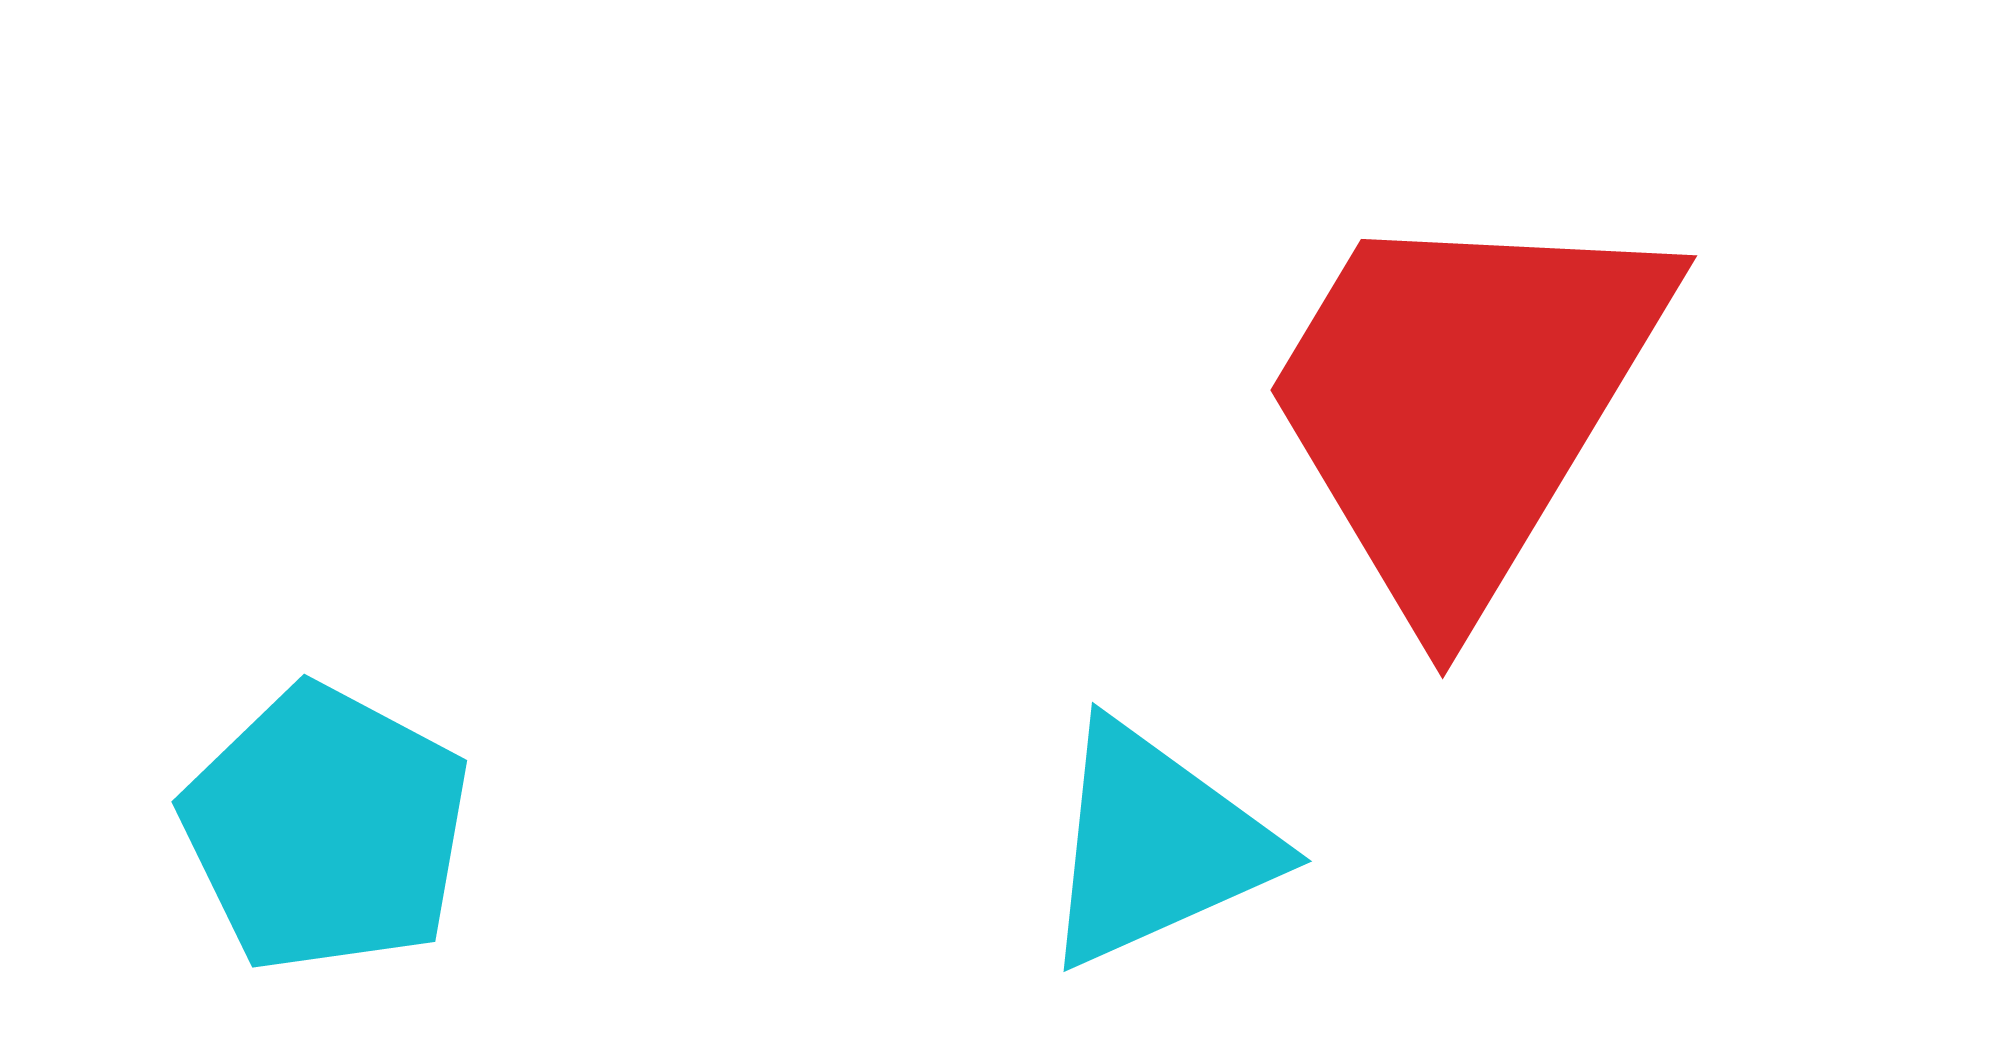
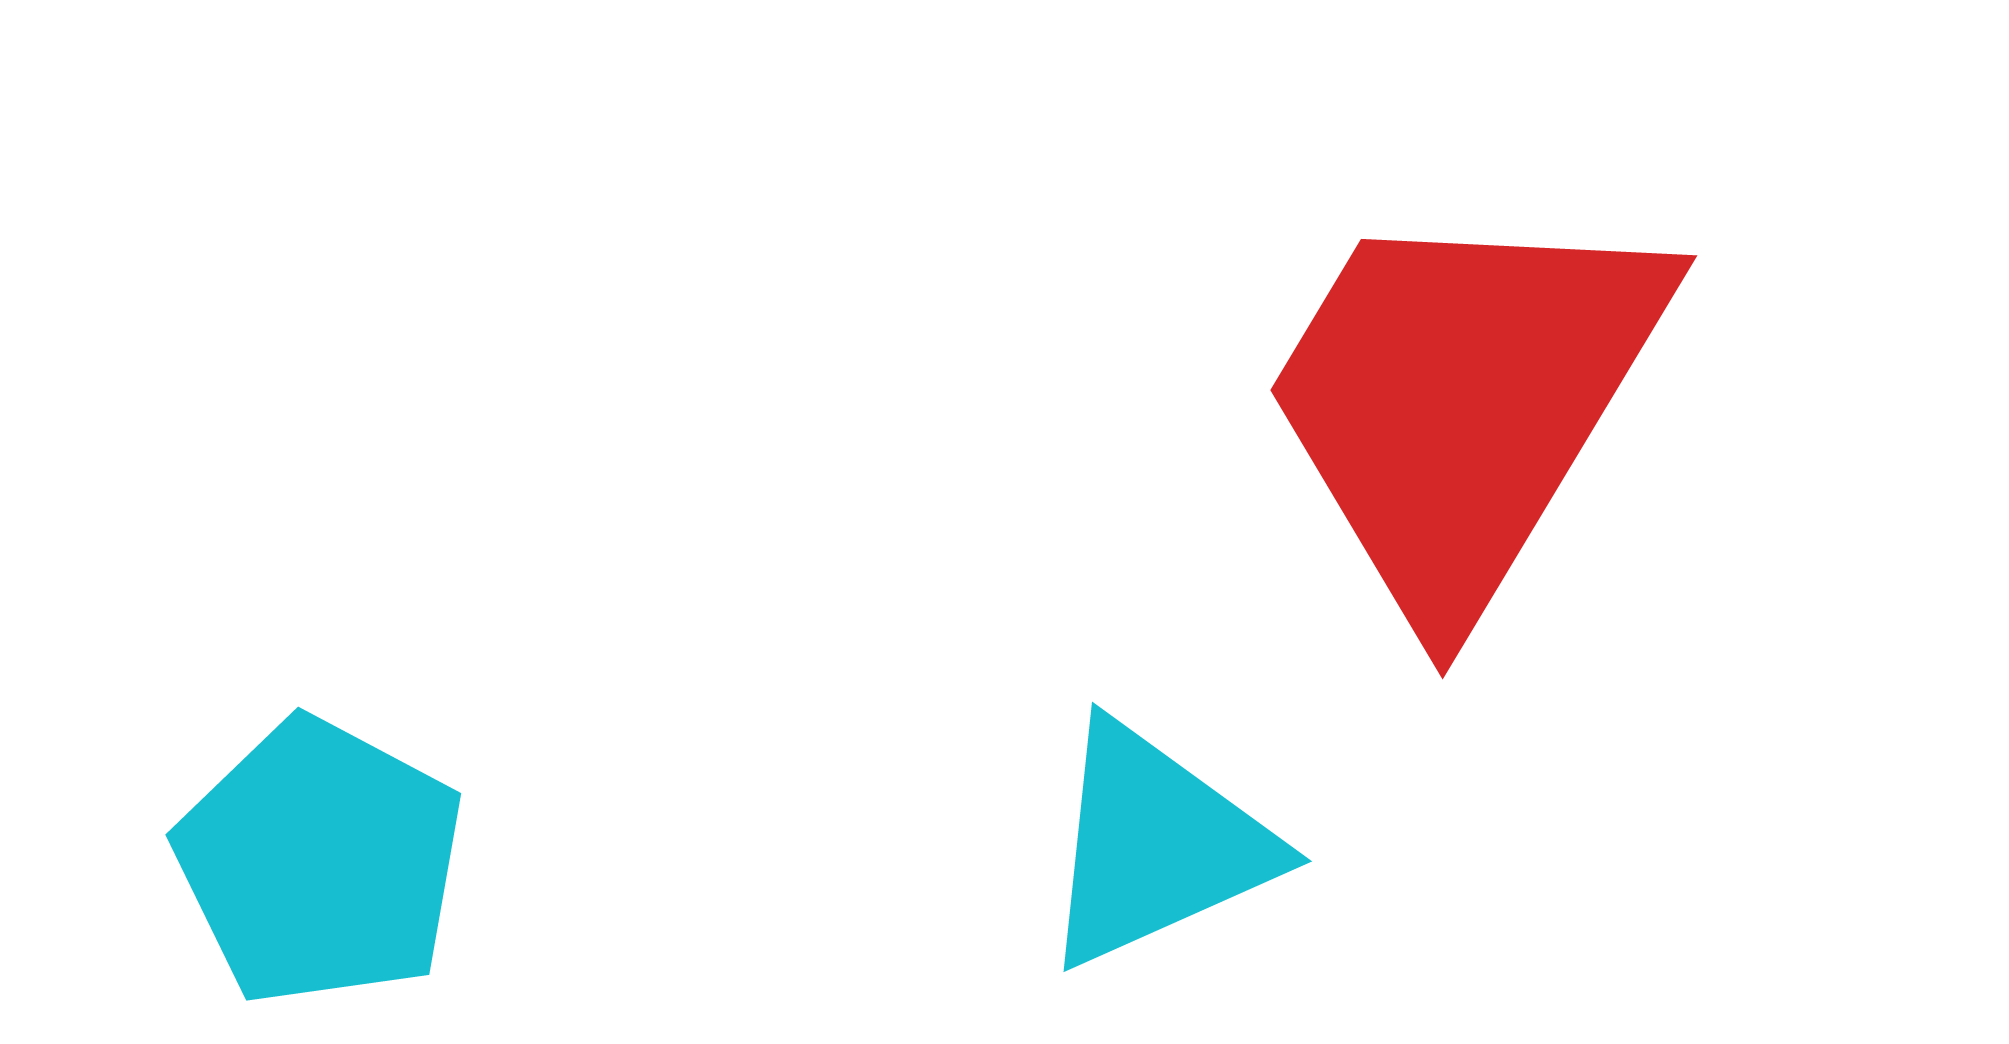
cyan pentagon: moved 6 px left, 33 px down
